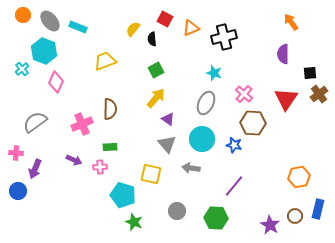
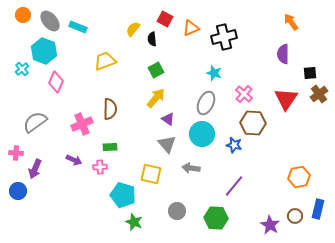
cyan circle at (202, 139): moved 5 px up
